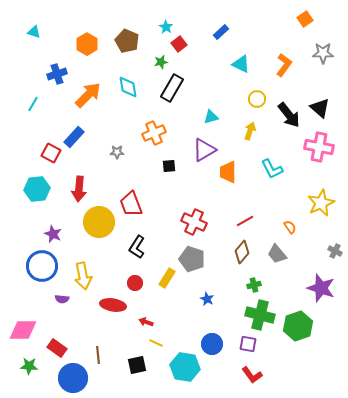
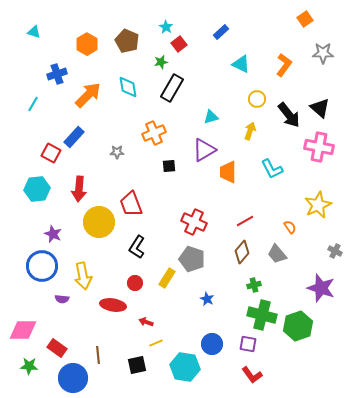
yellow star at (321, 203): moved 3 px left, 2 px down
green cross at (260, 315): moved 2 px right
yellow line at (156, 343): rotated 48 degrees counterclockwise
